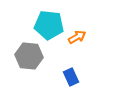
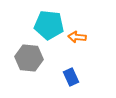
orange arrow: rotated 144 degrees counterclockwise
gray hexagon: moved 2 px down
